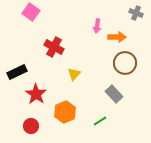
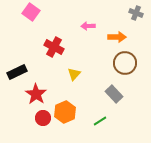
pink arrow: moved 9 px left; rotated 80 degrees clockwise
red circle: moved 12 px right, 8 px up
